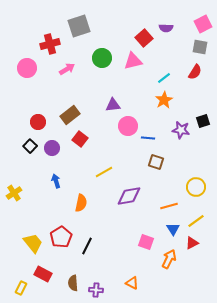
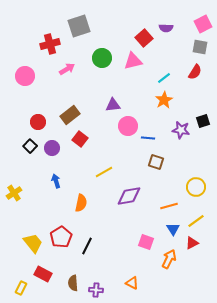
pink circle at (27, 68): moved 2 px left, 8 px down
